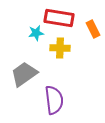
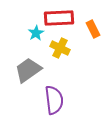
red rectangle: rotated 12 degrees counterclockwise
cyan star: rotated 21 degrees counterclockwise
yellow cross: rotated 24 degrees clockwise
gray trapezoid: moved 4 px right, 4 px up
